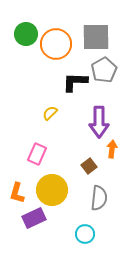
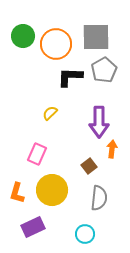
green circle: moved 3 px left, 2 px down
black L-shape: moved 5 px left, 5 px up
purple rectangle: moved 1 px left, 9 px down
